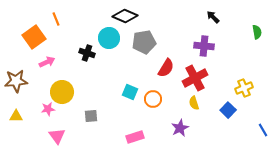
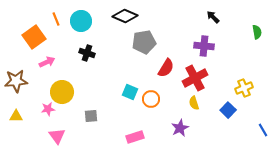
cyan circle: moved 28 px left, 17 px up
orange circle: moved 2 px left
